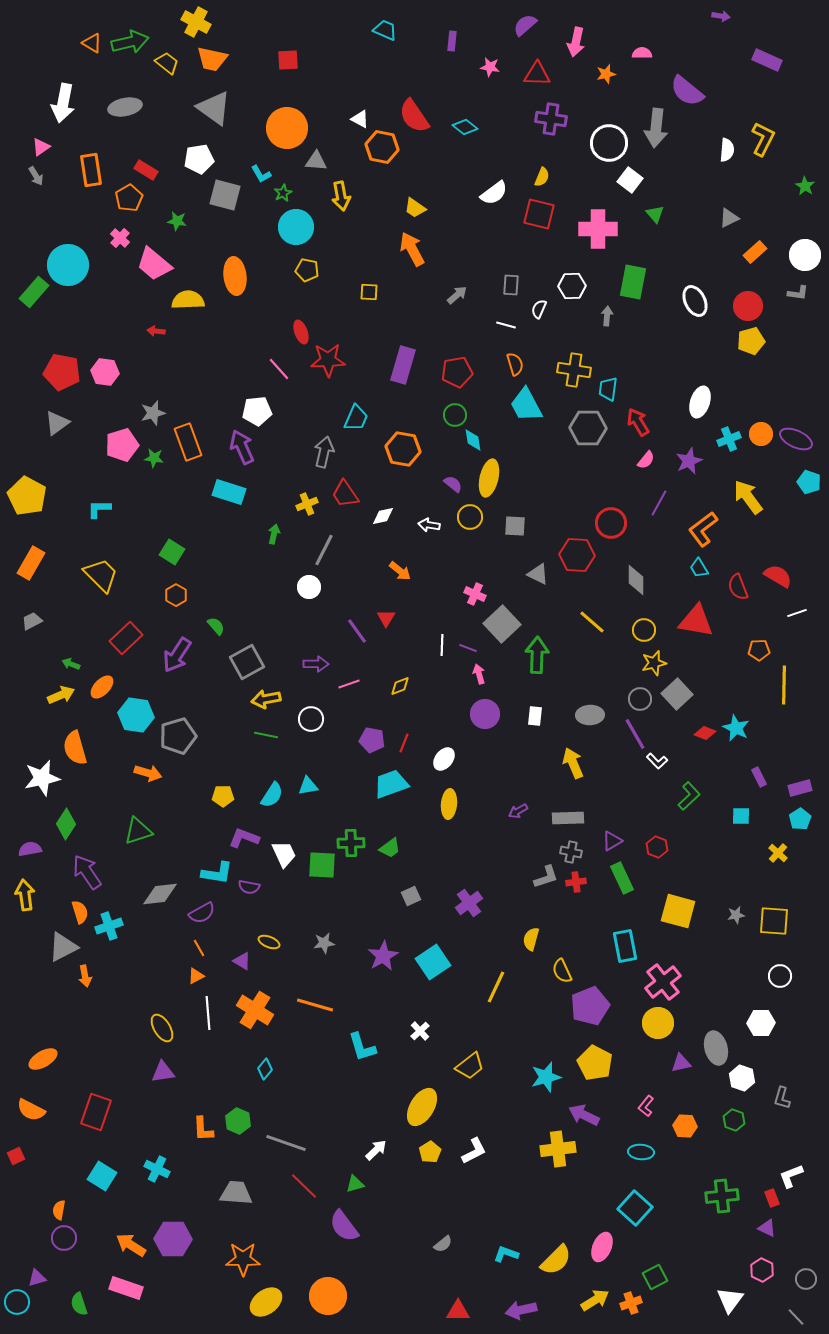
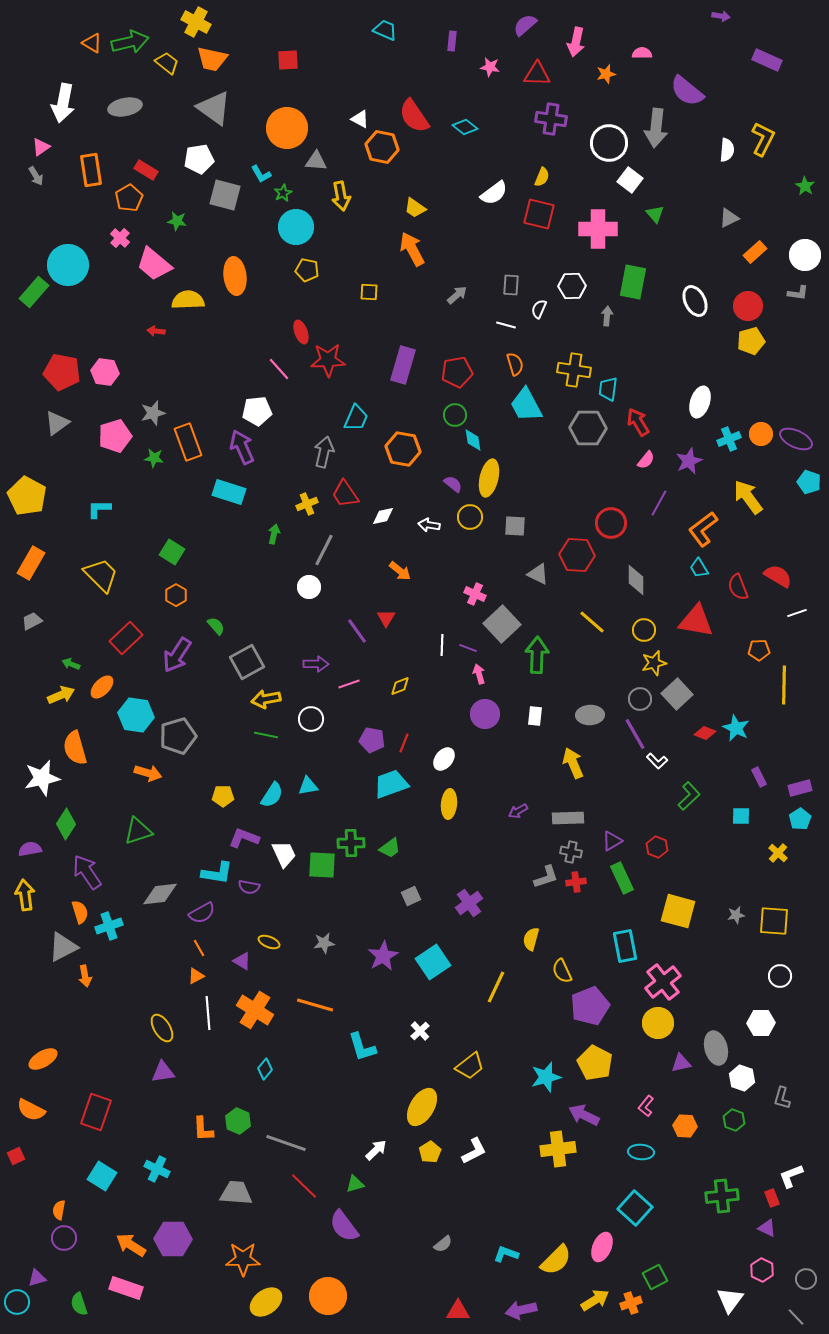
pink pentagon at (122, 445): moved 7 px left, 9 px up
